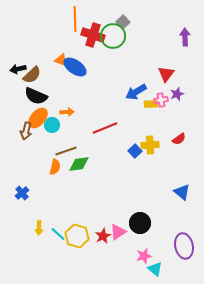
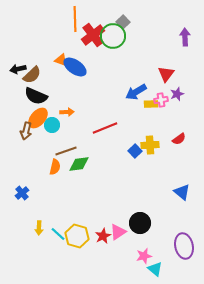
red cross: rotated 35 degrees clockwise
